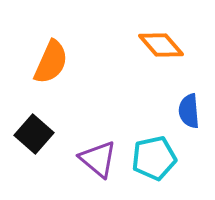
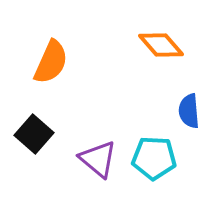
cyan pentagon: rotated 15 degrees clockwise
